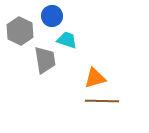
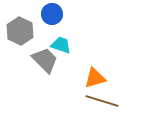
blue circle: moved 2 px up
cyan trapezoid: moved 6 px left, 5 px down
gray trapezoid: rotated 36 degrees counterclockwise
brown line: rotated 16 degrees clockwise
